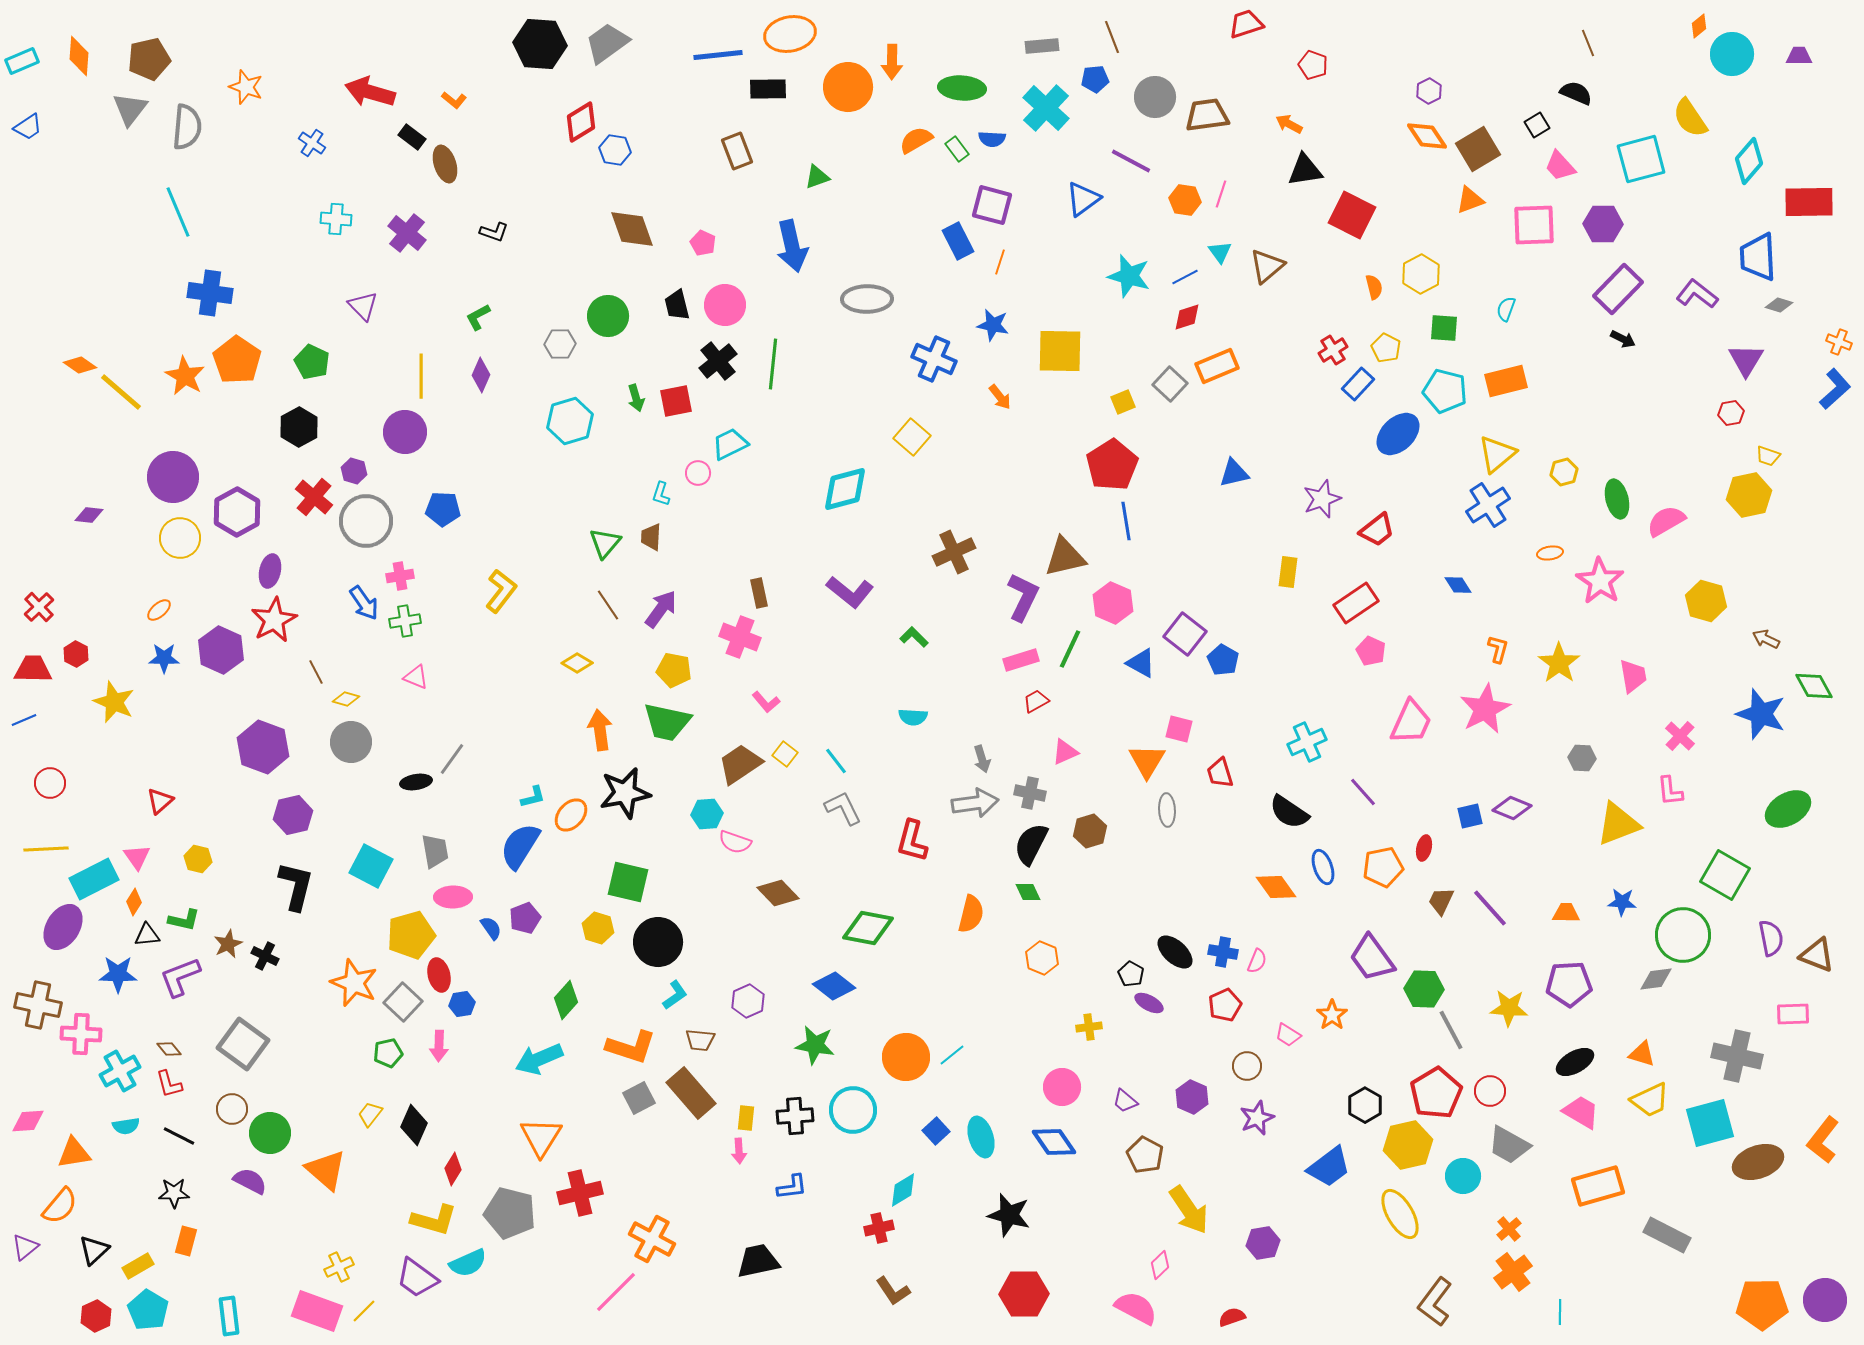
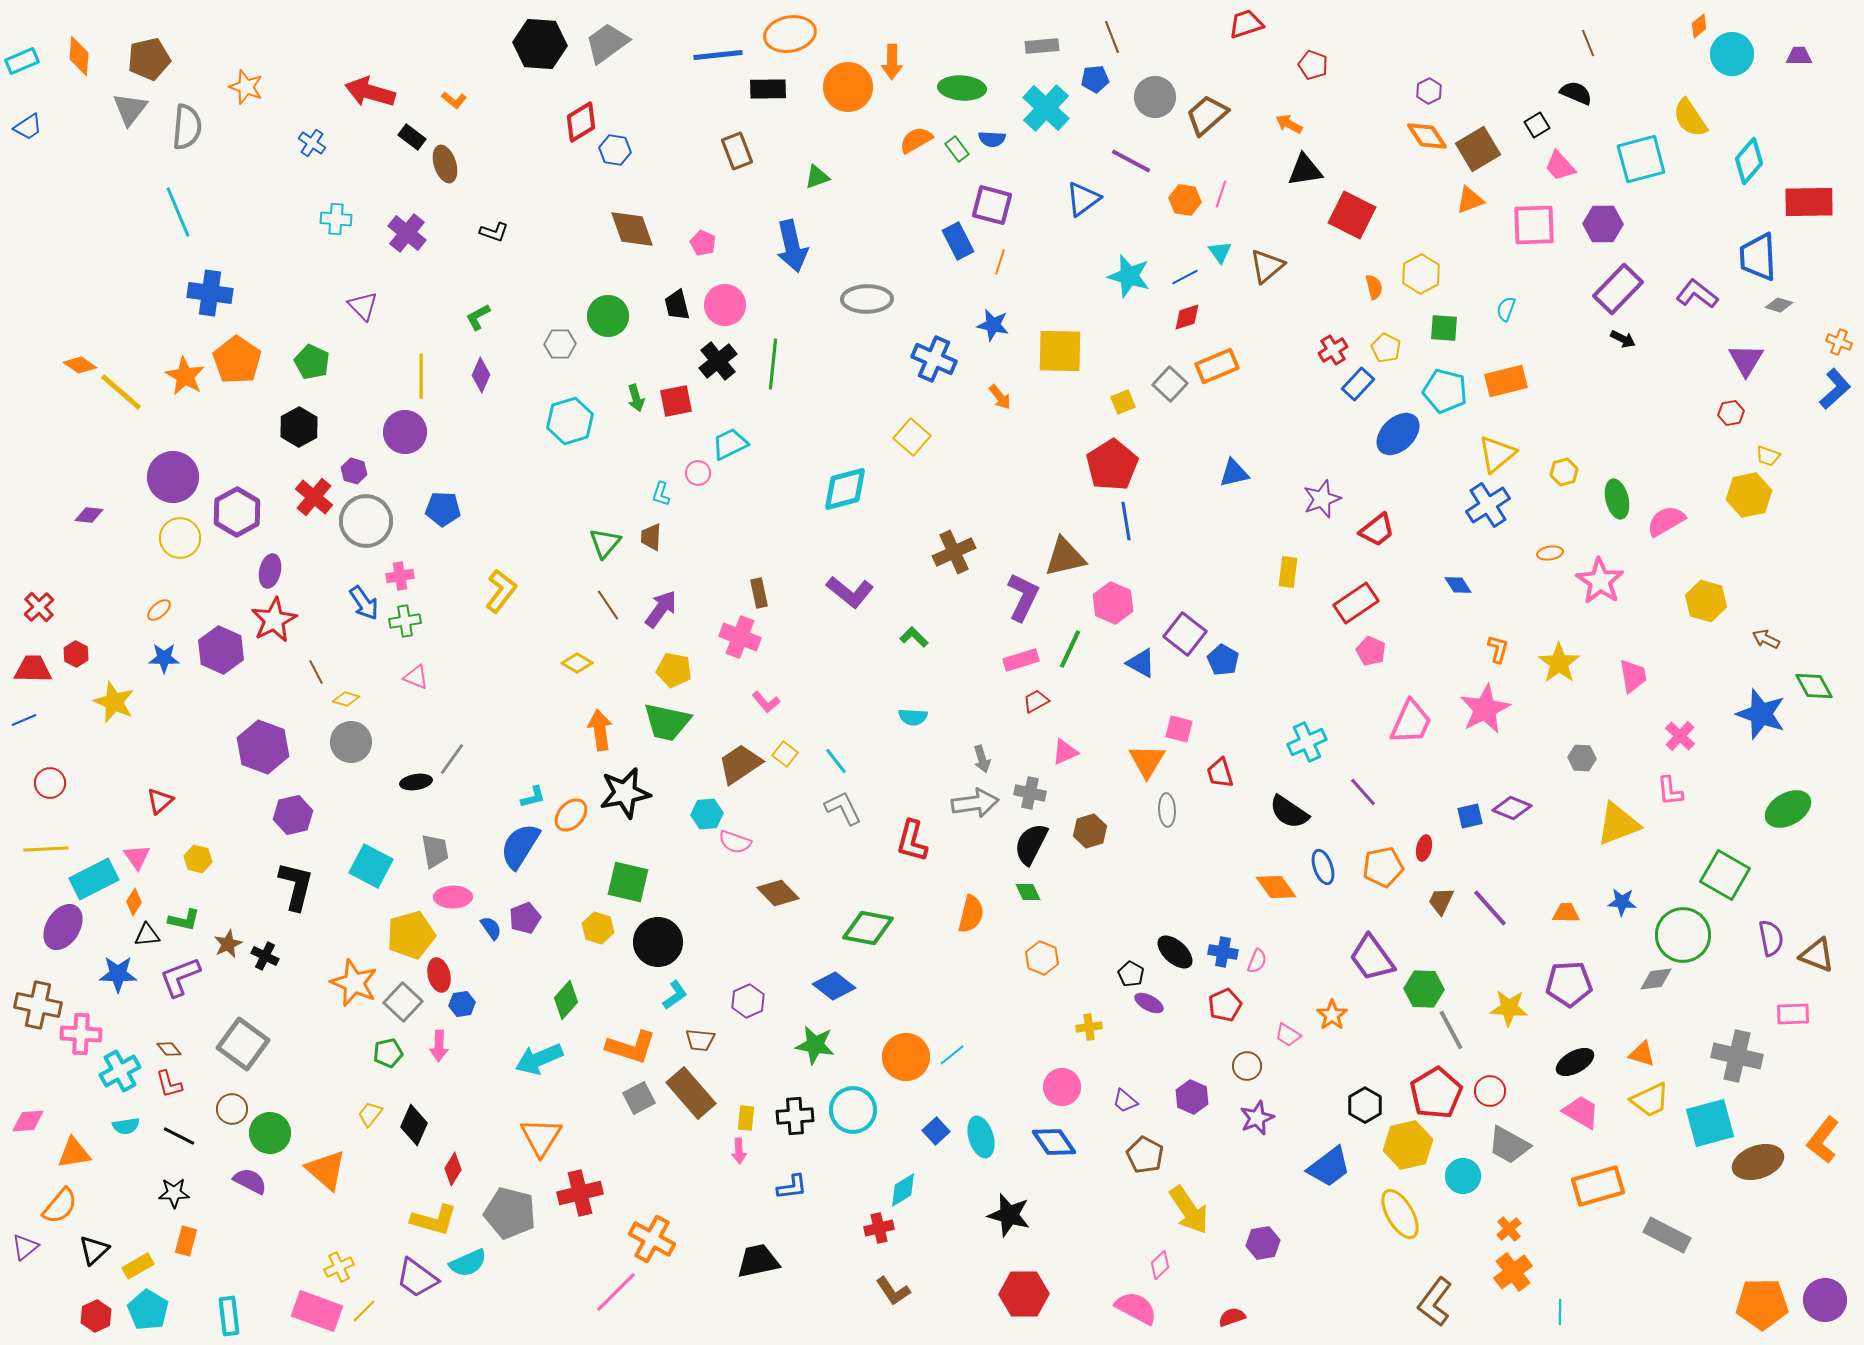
brown trapezoid at (1207, 115): rotated 33 degrees counterclockwise
